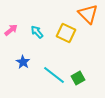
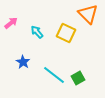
pink arrow: moved 7 px up
